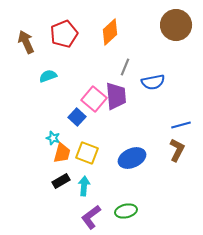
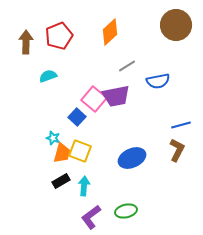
red pentagon: moved 5 px left, 2 px down
brown arrow: rotated 25 degrees clockwise
gray line: moved 2 px right, 1 px up; rotated 36 degrees clockwise
blue semicircle: moved 5 px right, 1 px up
purple trapezoid: rotated 84 degrees clockwise
yellow square: moved 7 px left, 2 px up
